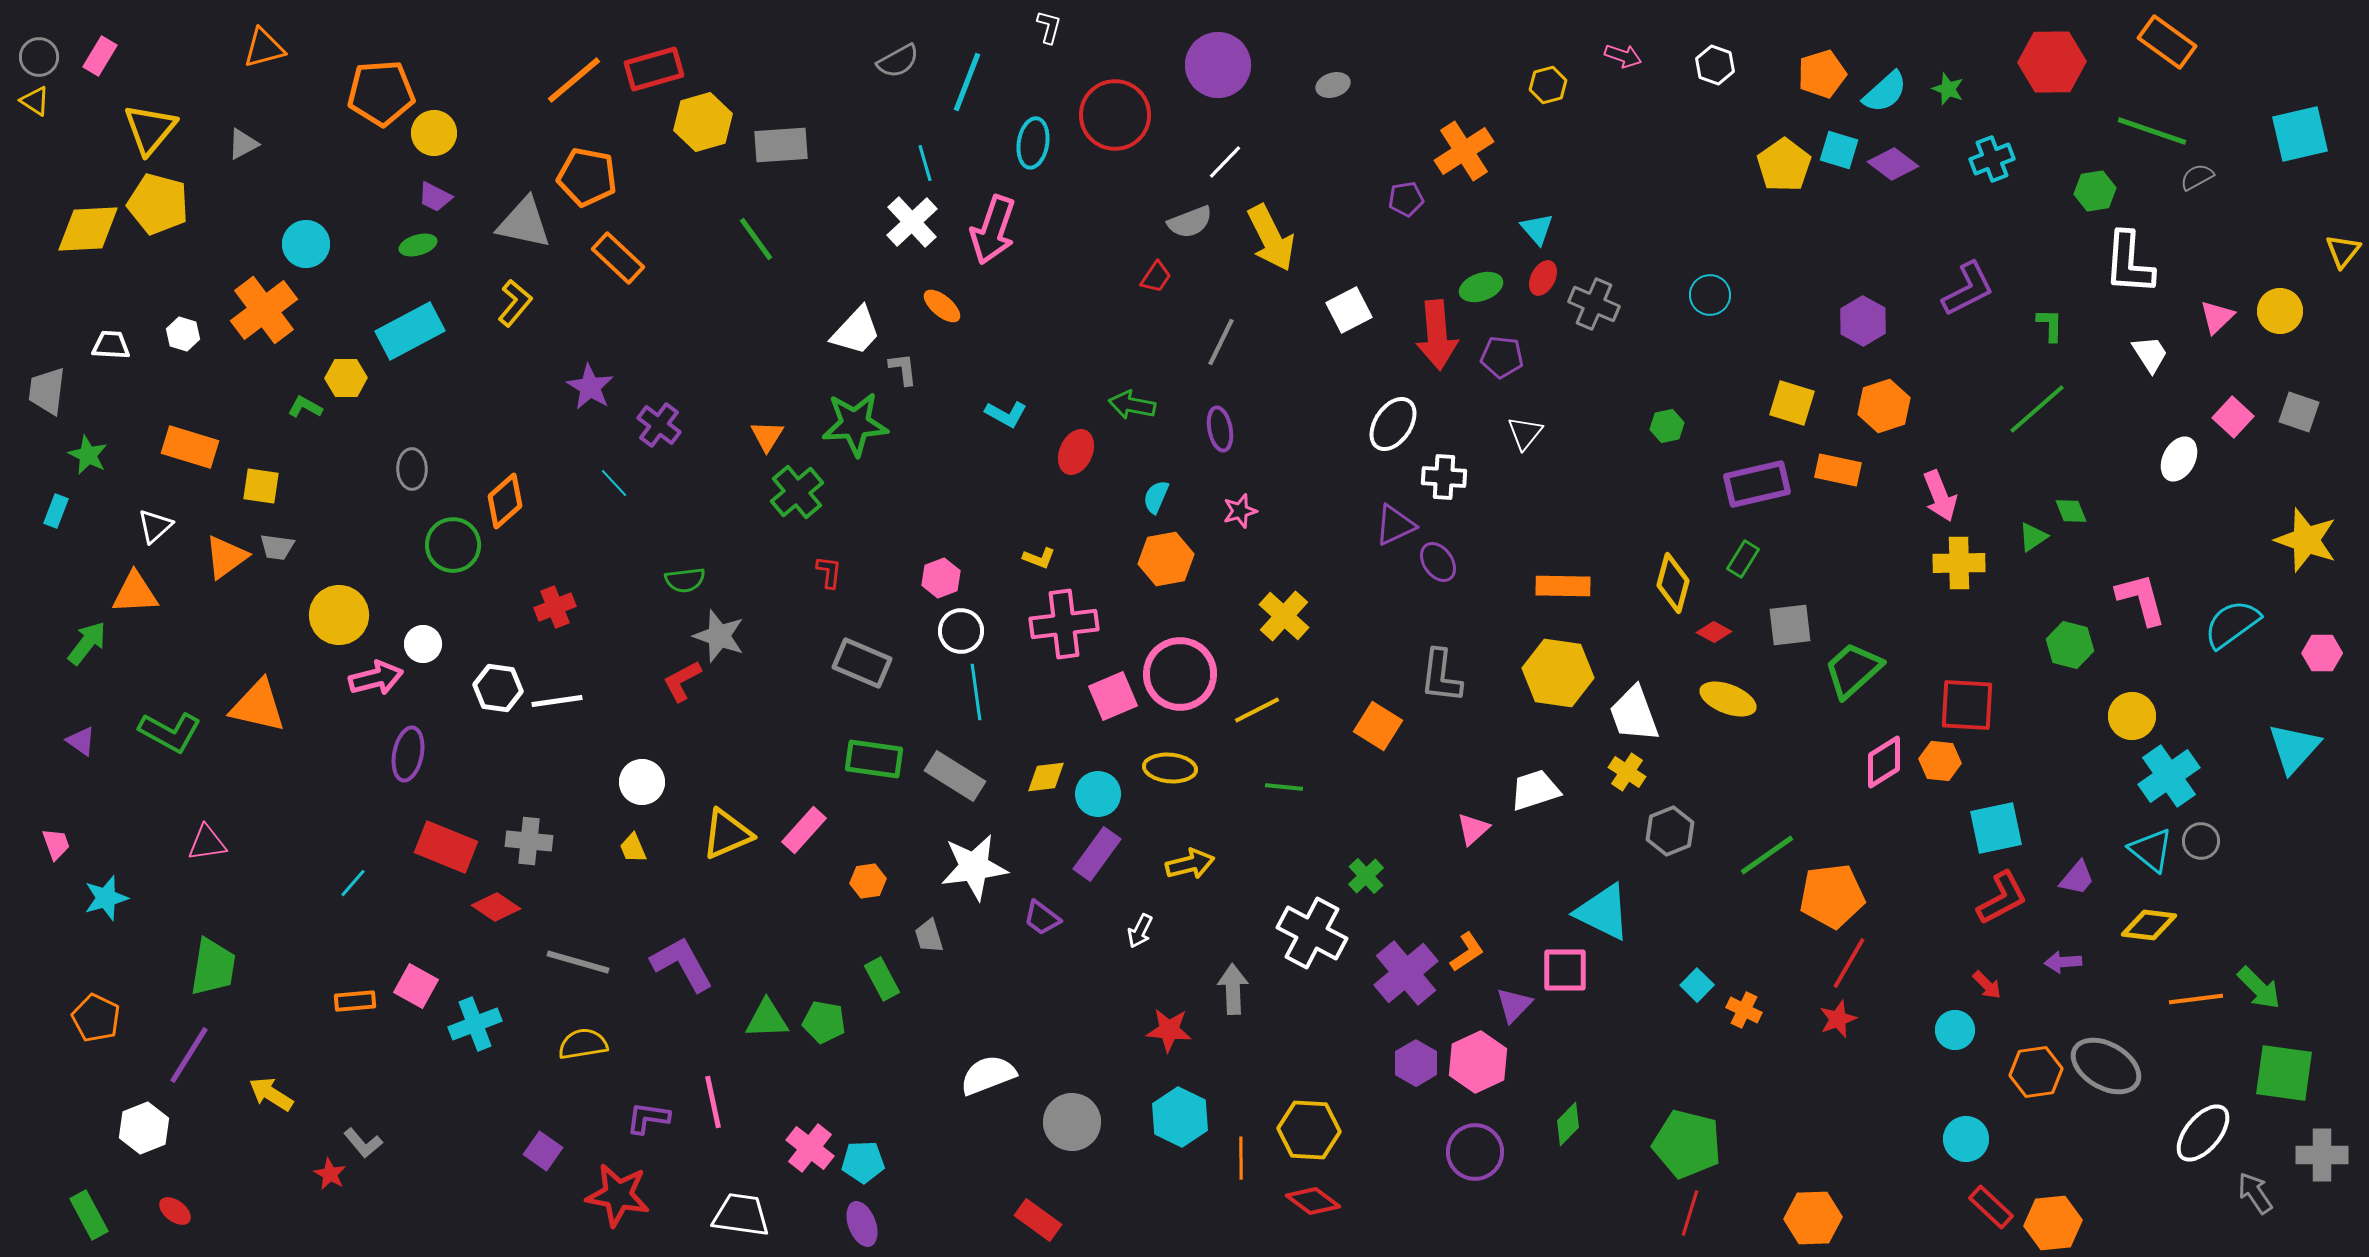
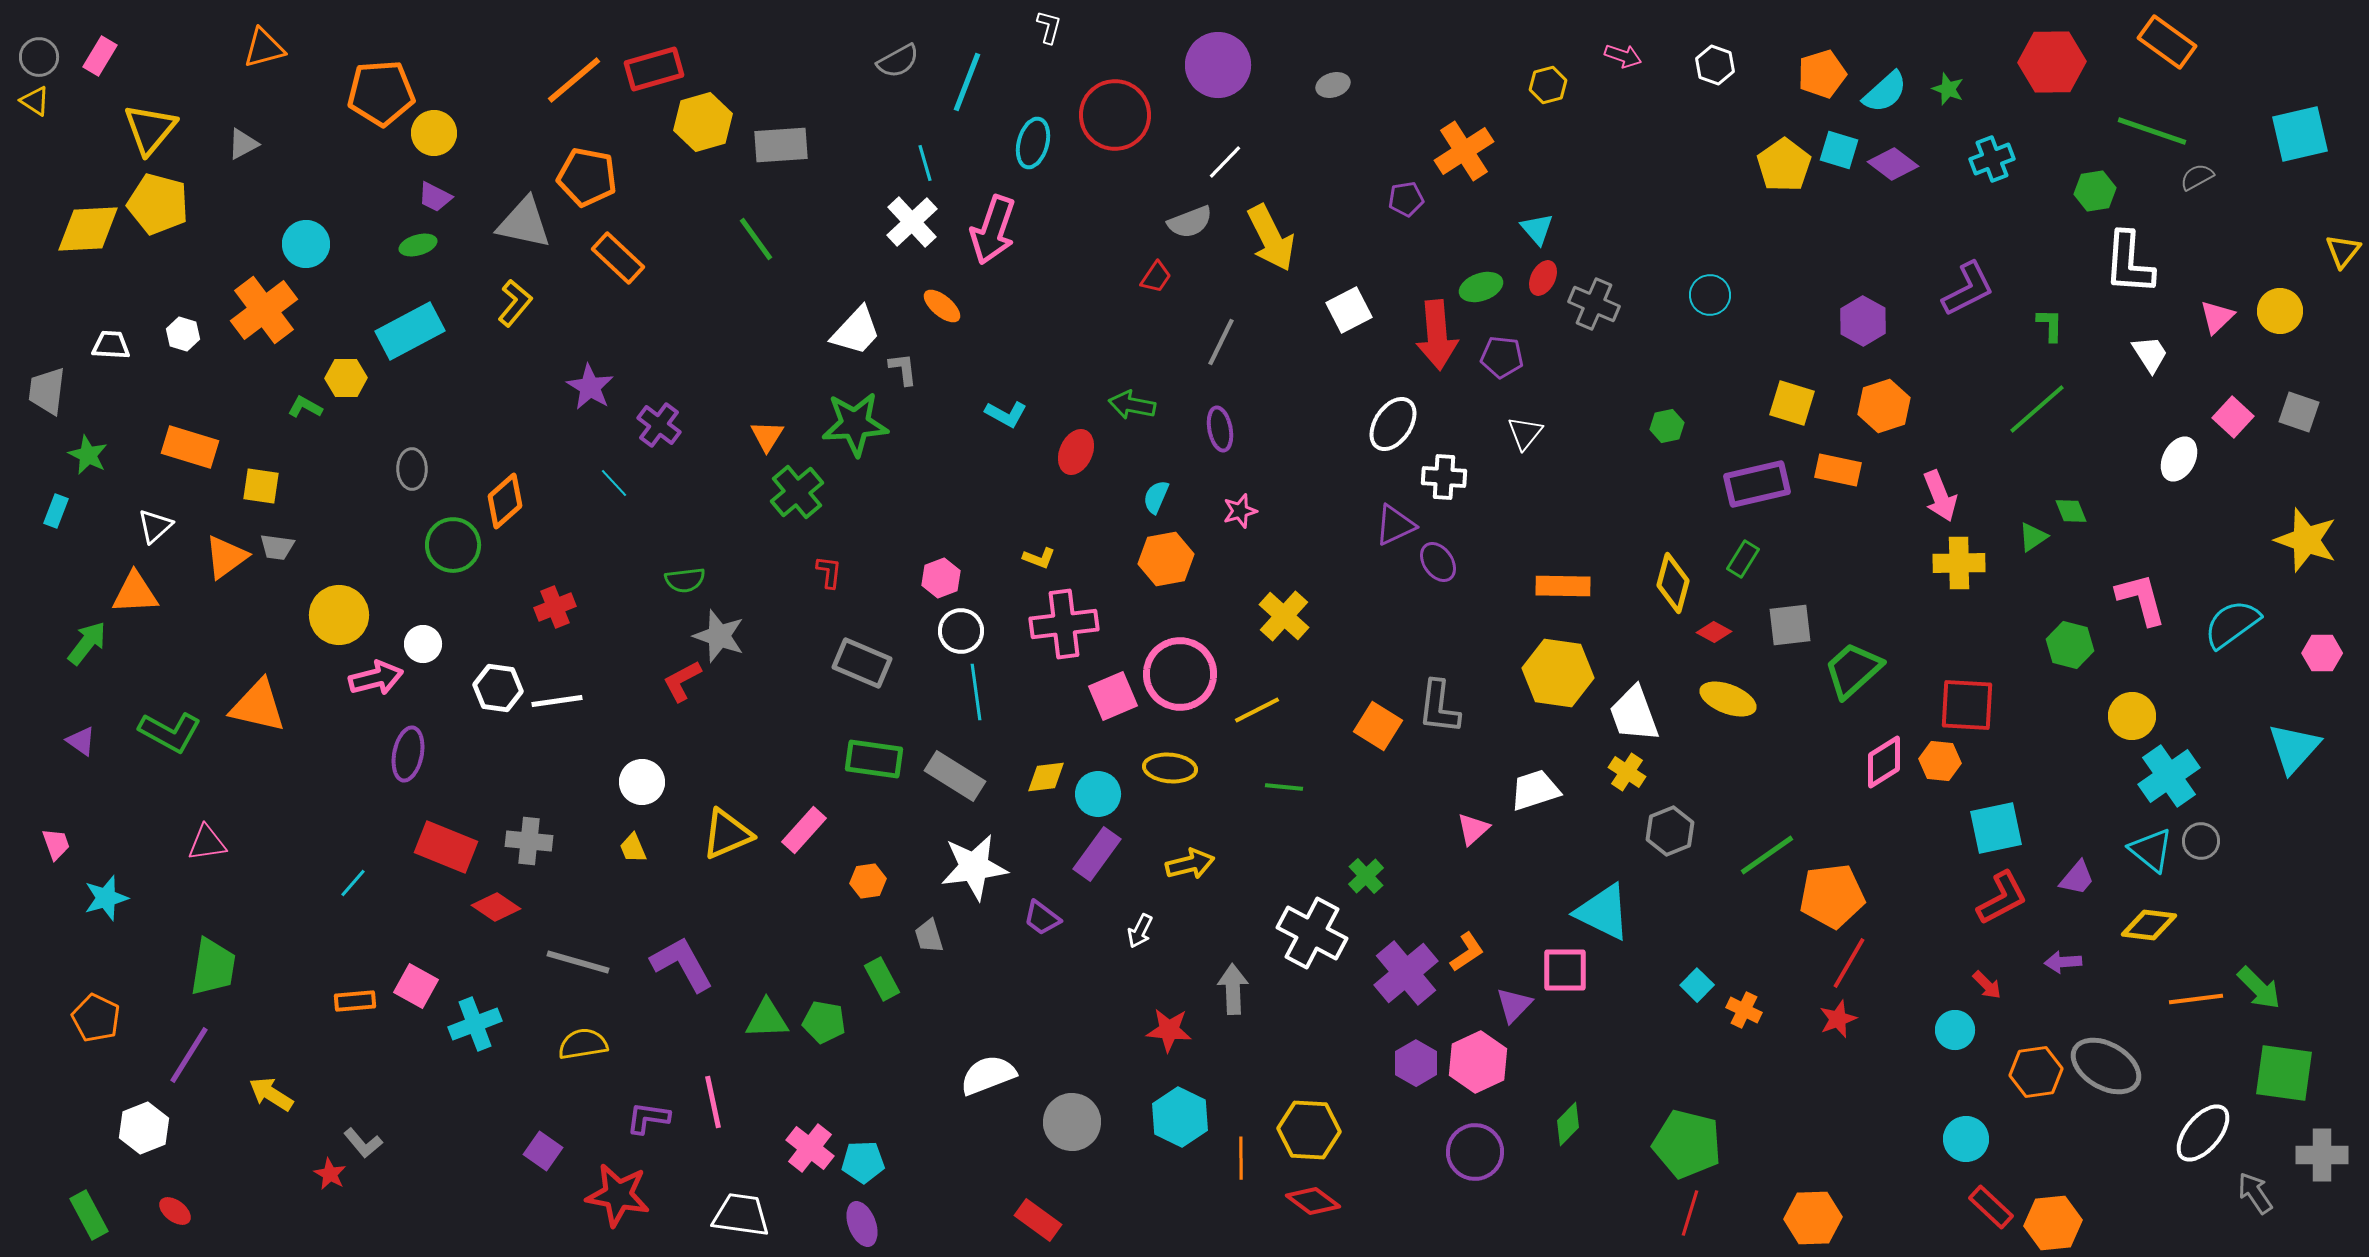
cyan ellipse at (1033, 143): rotated 6 degrees clockwise
gray L-shape at (1441, 676): moved 2 px left, 31 px down
